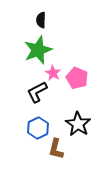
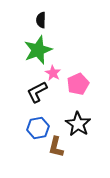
pink pentagon: moved 1 px right, 6 px down; rotated 25 degrees clockwise
blue hexagon: rotated 15 degrees clockwise
brown L-shape: moved 2 px up
